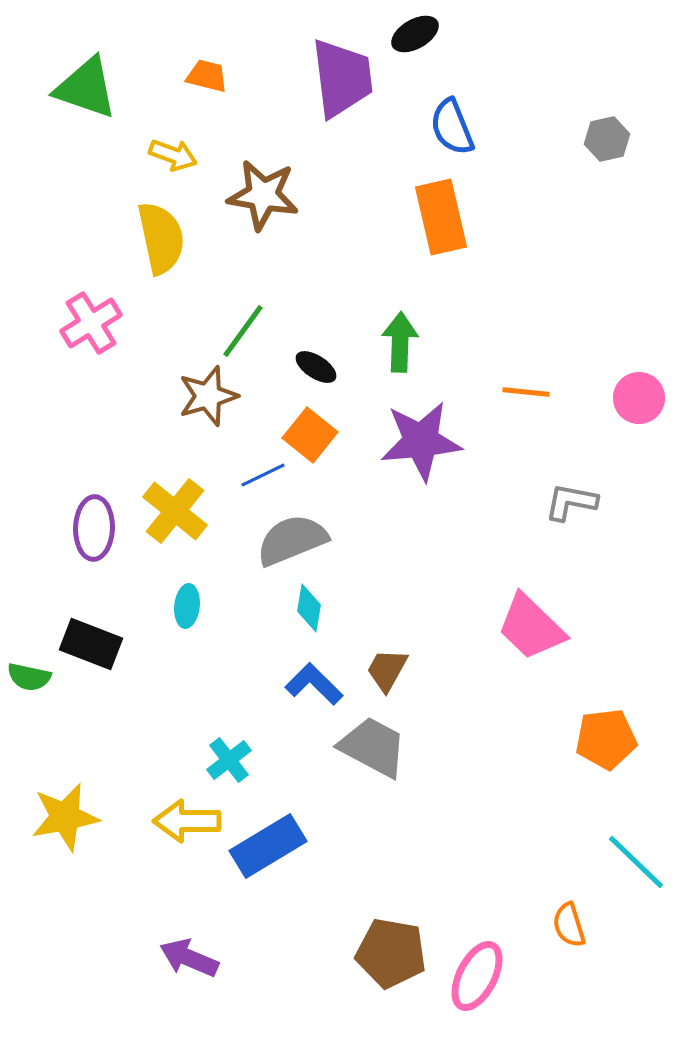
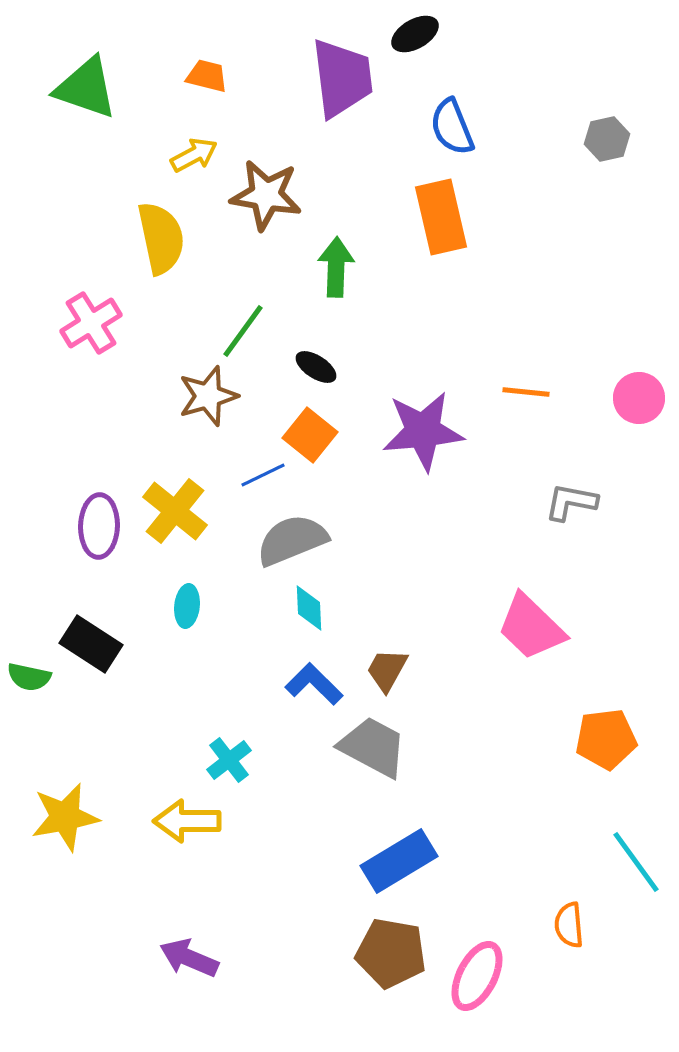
yellow arrow at (173, 155): moved 21 px right; rotated 48 degrees counterclockwise
brown star at (263, 195): moved 3 px right
green arrow at (400, 342): moved 64 px left, 75 px up
purple star at (421, 441): moved 2 px right, 10 px up
purple ellipse at (94, 528): moved 5 px right, 2 px up
cyan diamond at (309, 608): rotated 12 degrees counterclockwise
black rectangle at (91, 644): rotated 12 degrees clockwise
blue rectangle at (268, 846): moved 131 px right, 15 px down
cyan line at (636, 862): rotated 10 degrees clockwise
orange semicircle at (569, 925): rotated 12 degrees clockwise
